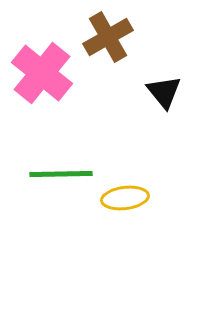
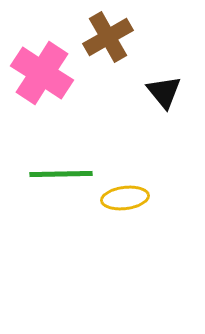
pink cross: rotated 6 degrees counterclockwise
